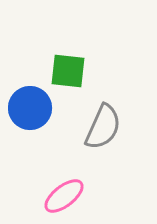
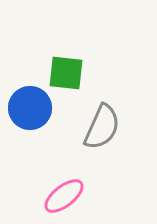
green square: moved 2 px left, 2 px down
gray semicircle: moved 1 px left
